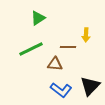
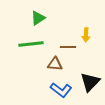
green line: moved 5 px up; rotated 20 degrees clockwise
black triangle: moved 4 px up
